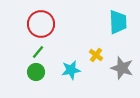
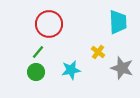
red circle: moved 8 px right
yellow cross: moved 2 px right, 3 px up
